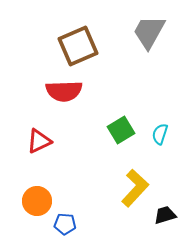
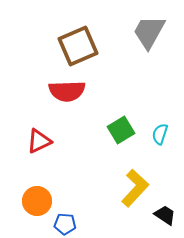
red semicircle: moved 3 px right
black trapezoid: rotated 50 degrees clockwise
